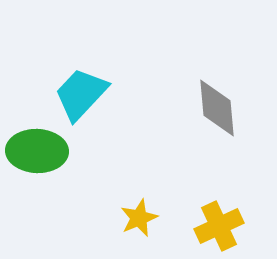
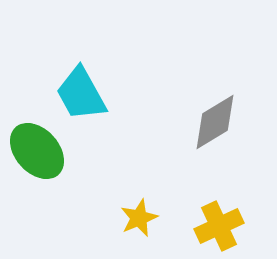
cyan trapezoid: rotated 72 degrees counterclockwise
gray diamond: moved 2 px left, 14 px down; rotated 64 degrees clockwise
green ellipse: rotated 46 degrees clockwise
